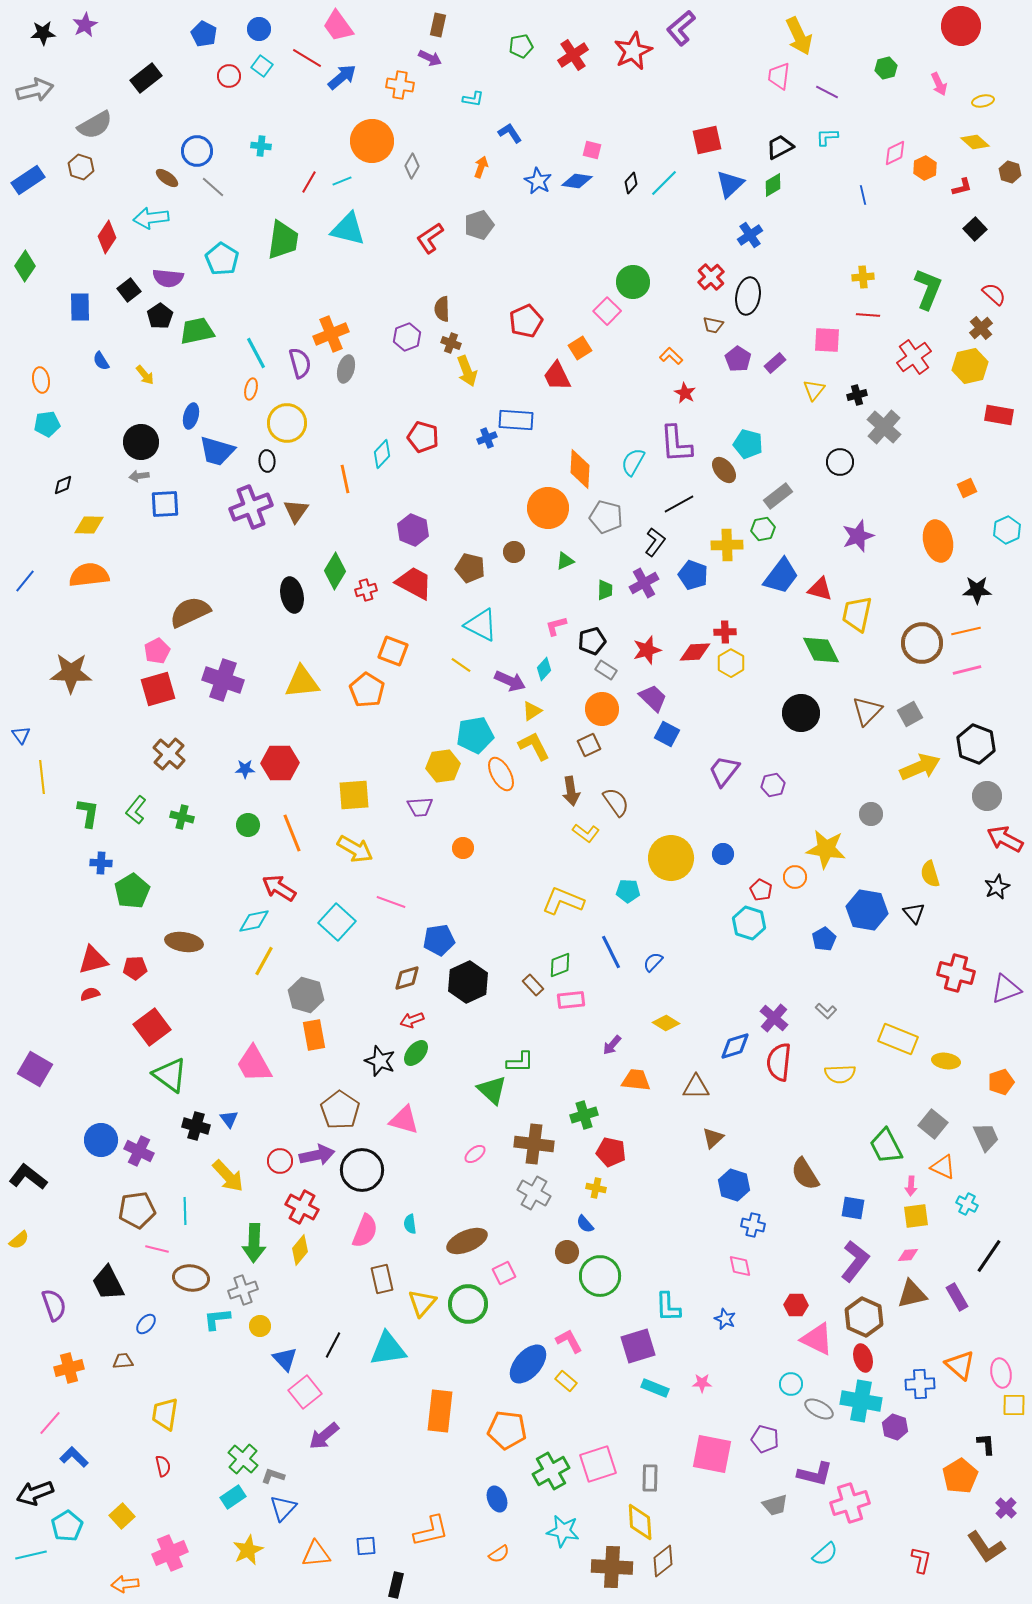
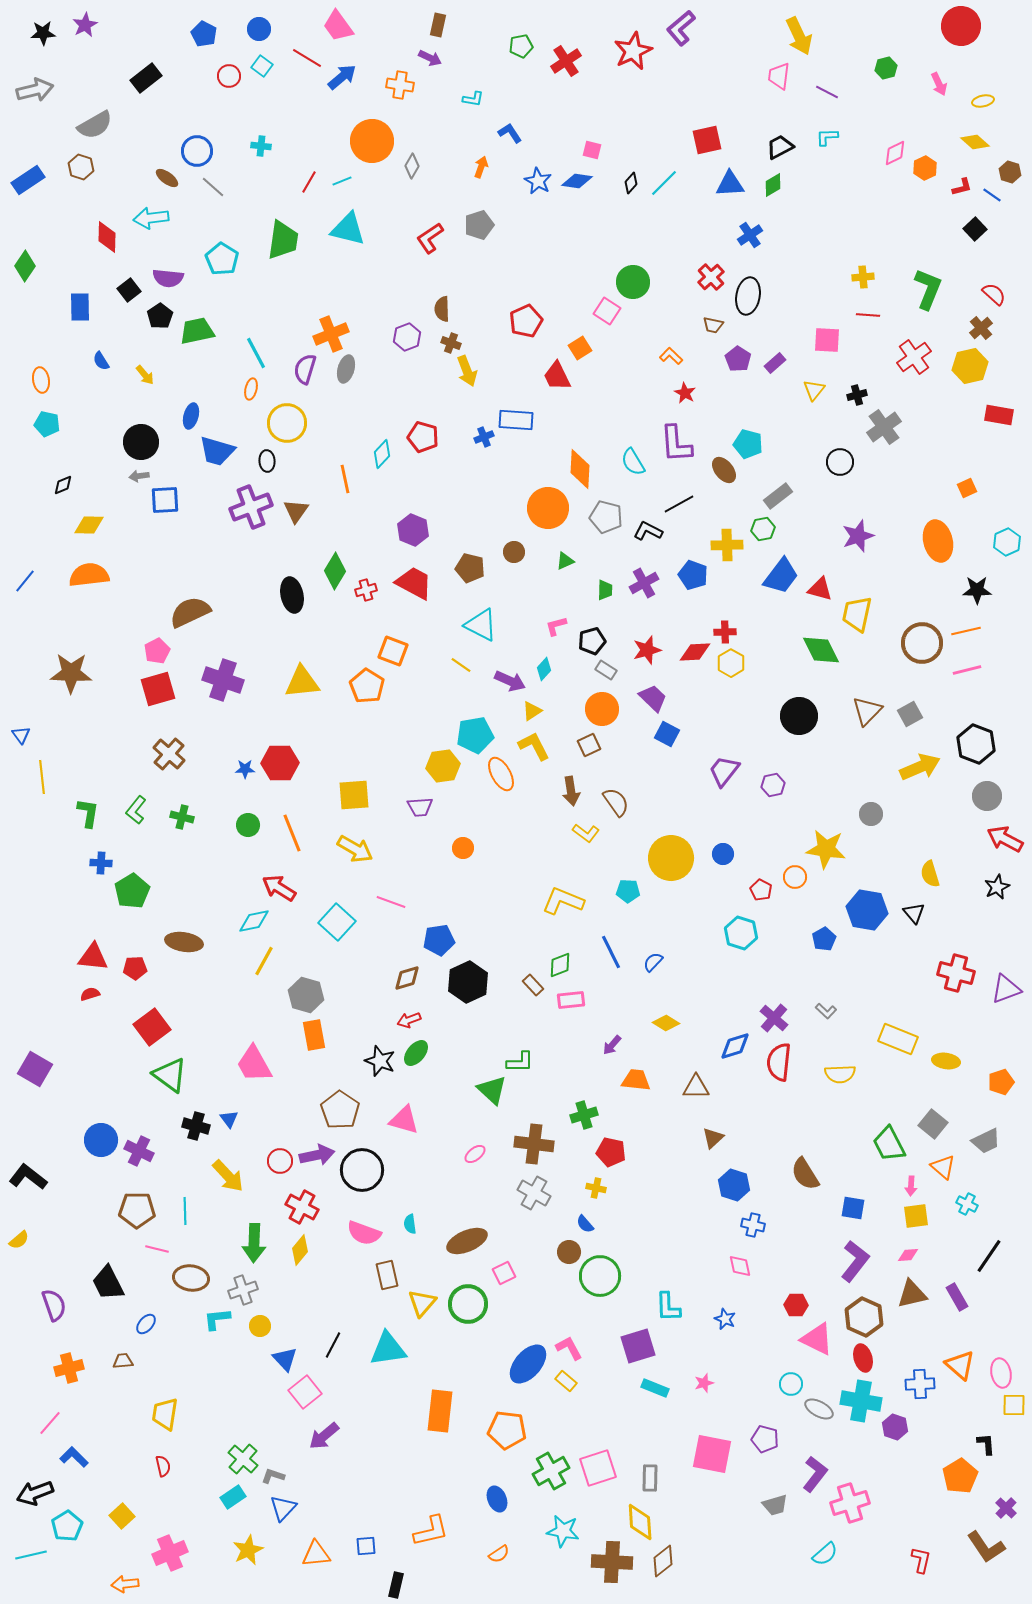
red cross at (573, 55): moved 7 px left, 6 px down
blue triangle at (730, 184): rotated 40 degrees clockwise
blue line at (863, 195): moved 129 px right; rotated 42 degrees counterclockwise
red diamond at (107, 237): rotated 32 degrees counterclockwise
pink square at (607, 311): rotated 12 degrees counterclockwise
purple semicircle at (300, 363): moved 5 px right, 6 px down; rotated 148 degrees counterclockwise
cyan pentagon at (47, 424): rotated 20 degrees clockwise
gray cross at (884, 427): rotated 12 degrees clockwise
blue cross at (487, 438): moved 3 px left, 1 px up
cyan semicircle at (633, 462): rotated 60 degrees counterclockwise
blue square at (165, 504): moved 4 px up
cyan hexagon at (1007, 530): moved 12 px down
black L-shape at (655, 542): moved 7 px left, 11 px up; rotated 100 degrees counterclockwise
orange pentagon at (367, 690): moved 4 px up
black circle at (801, 713): moved 2 px left, 3 px down
cyan hexagon at (749, 923): moved 8 px left, 10 px down
red triangle at (93, 960): moved 3 px up; rotated 20 degrees clockwise
red arrow at (412, 1020): moved 3 px left
gray trapezoid at (986, 1137): moved 4 px down; rotated 88 degrees clockwise
green trapezoid at (886, 1146): moved 3 px right, 2 px up
orange triangle at (943, 1167): rotated 16 degrees clockwise
brown pentagon at (137, 1210): rotated 9 degrees clockwise
pink semicircle at (365, 1231): moved 1 px left, 2 px down; rotated 88 degrees clockwise
brown circle at (567, 1252): moved 2 px right
brown rectangle at (382, 1279): moved 5 px right, 4 px up
pink L-shape at (569, 1341): moved 7 px down
pink star at (702, 1383): moved 2 px right; rotated 18 degrees counterclockwise
pink square at (598, 1464): moved 4 px down
purple L-shape at (815, 1474): rotated 66 degrees counterclockwise
brown cross at (612, 1567): moved 5 px up
